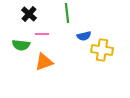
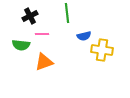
black cross: moved 1 px right, 2 px down; rotated 21 degrees clockwise
